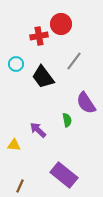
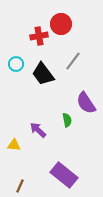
gray line: moved 1 px left
black trapezoid: moved 3 px up
